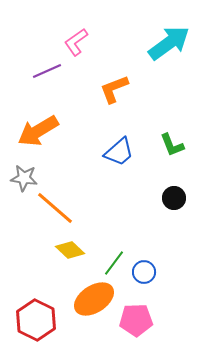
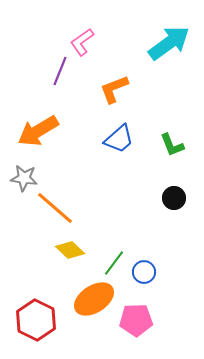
pink L-shape: moved 6 px right
purple line: moved 13 px right; rotated 44 degrees counterclockwise
blue trapezoid: moved 13 px up
